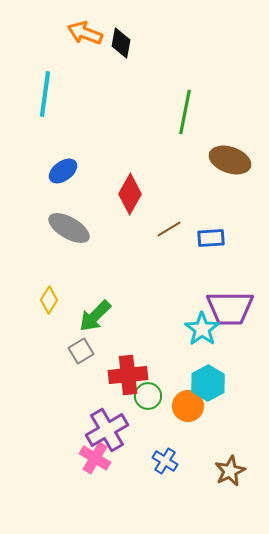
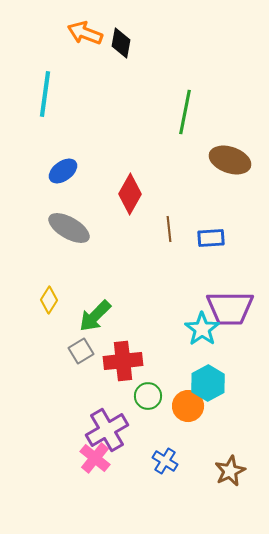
brown line: rotated 65 degrees counterclockwise
red cross: moved 5 px left, 14 px up
pink cross: rotated 8 degrees clockwise
